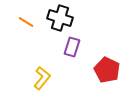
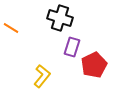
orange line: moved 15 px left, 6 px down
red pentagon: moved 13 px left, 5 px up; rotated 20 degrees clockwise
yellow L-shape: moved 2 px up
